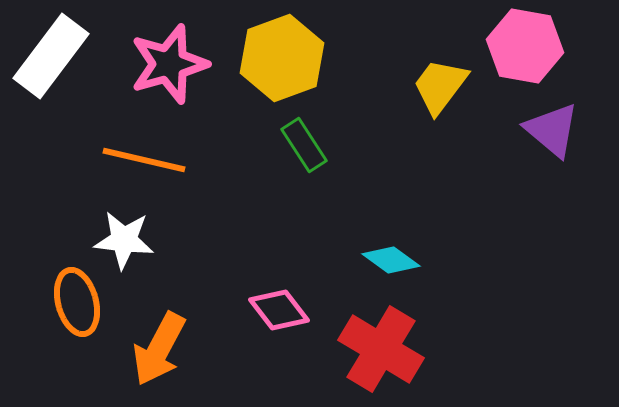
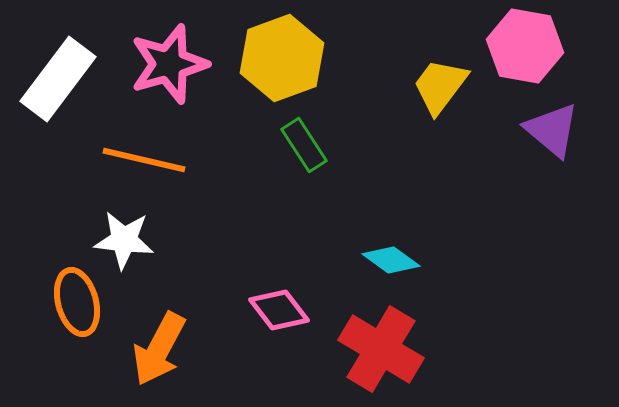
white rectangle: moved 7 px right, 23 px down
